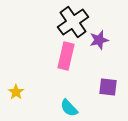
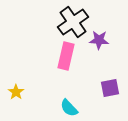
purple star: rotated 18 degrees clockwise
purple square: moved 2 px right, 1 px down; rotated 18 degrees counterclockwise
